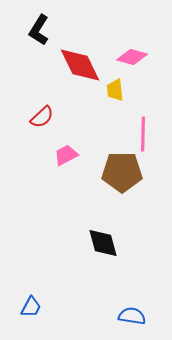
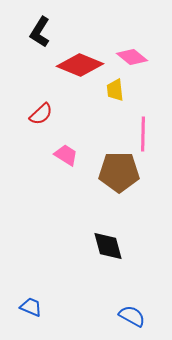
black L-shape: moved 1 px right, 2 px down
pink diamond: rotated 24 degrees clockwise
red diamond: rotated 42 degrees counterclockwise
red semicircle: moved 1 px left, 3 px up
pink trapezoid: rotated 60 degrees clockwise
brown pentagon: moved 3 px left
black diamond: moved 5 px right, 3 px down
blue trapezoid: rotated 95 degrees counterclockwise
blue semicircle: rotated 20 degrees clockwise
